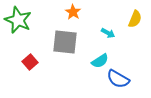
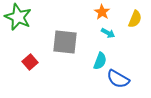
orange star: moved 29 px right
green star: moved 3 px up
cyan semicircle: rotated 36 degrees counterclockwise
